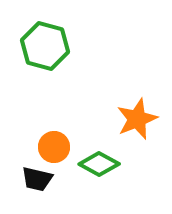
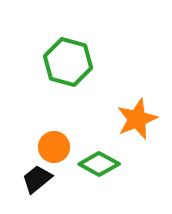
green hexagon: moved 23 px right, 16 px down
black trapezoid: rotated 128 degrees clockwise
